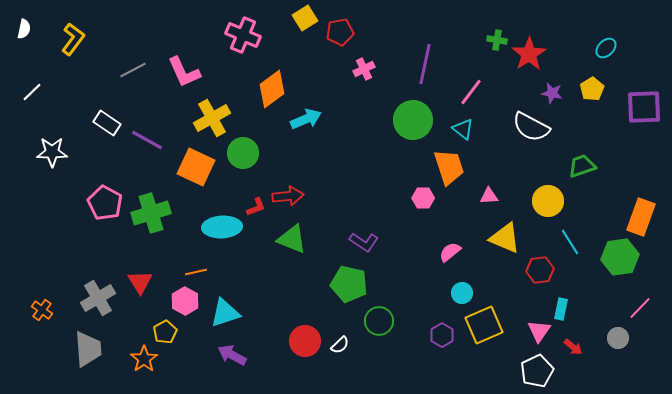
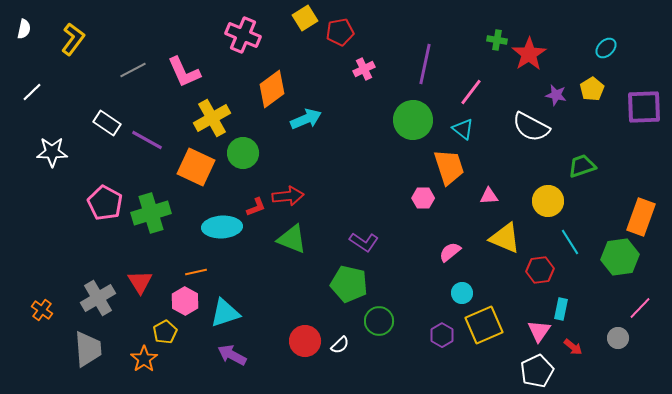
purple star at (552, 93): moved 4 px right, 2 px down
